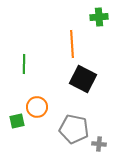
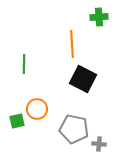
orange circle: moved 2 px down
